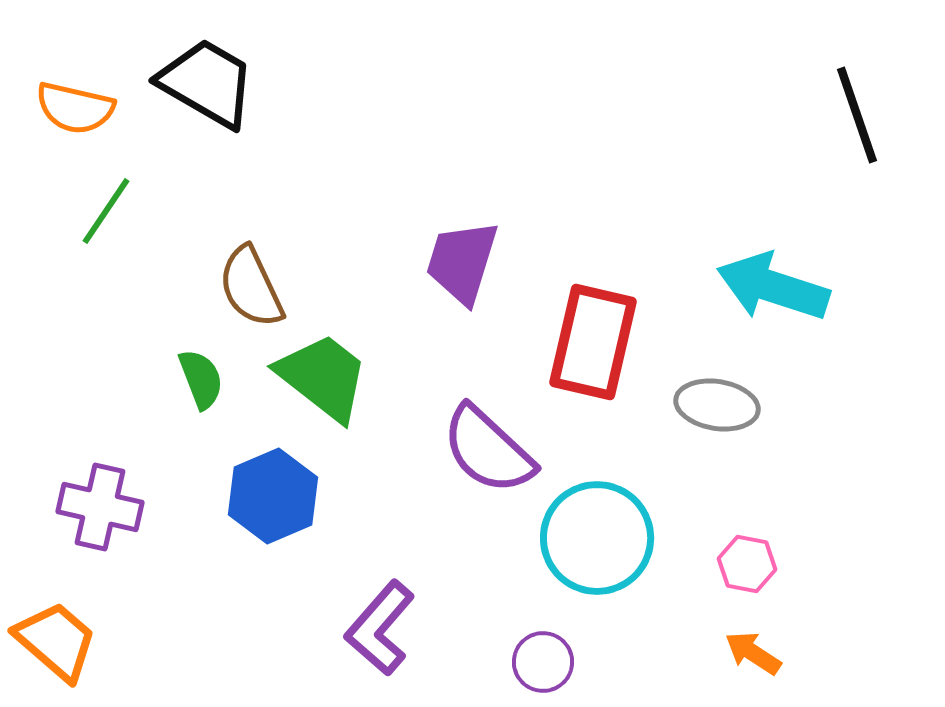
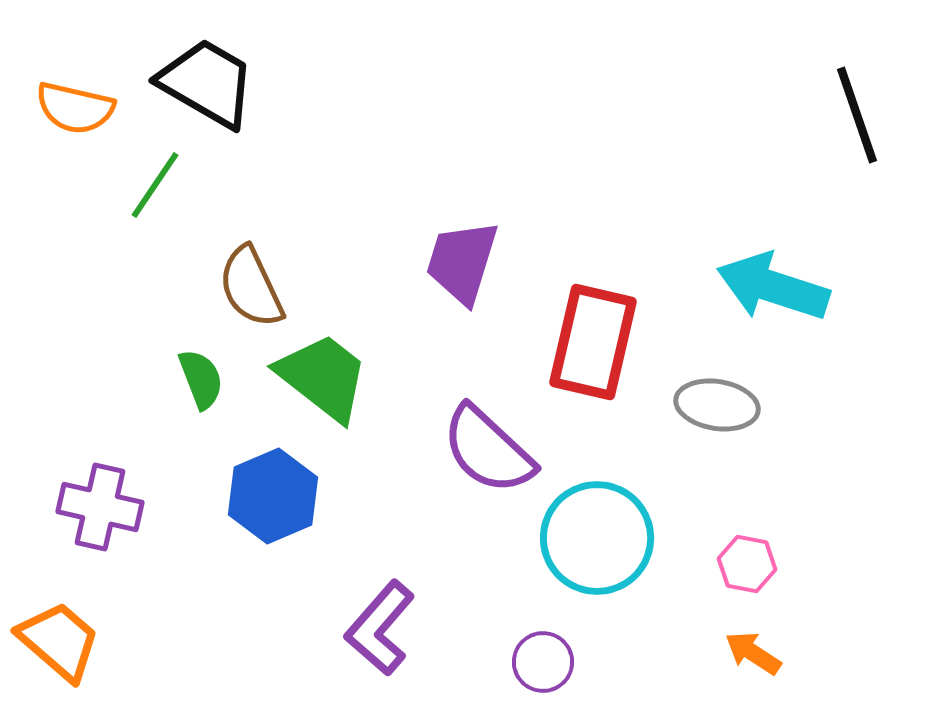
green line: moved 49 px right, 26 px up
orange trapezoid: moved 3 px right
